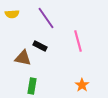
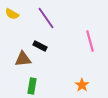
yellow semicircle: rotated 32 degrees clockwise
pink line: moved 12 px right
brown triangle: moved 1 px down; rotated 18 degrees counterclockwise
